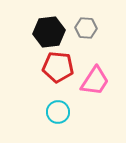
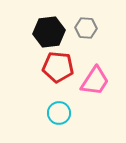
cyan circle: moved 1 px right, 1 px down
